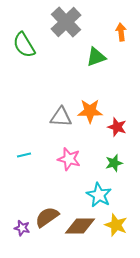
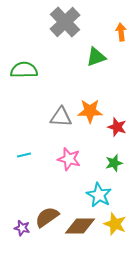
gray cross: moved 1 px left
green semicircle: moved 25 px down; rotated 120 degrees clockwise
yellow star: moved 1 px left, 1 px up
